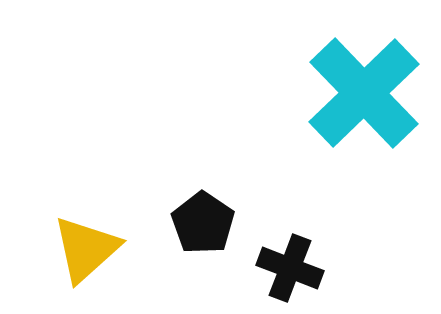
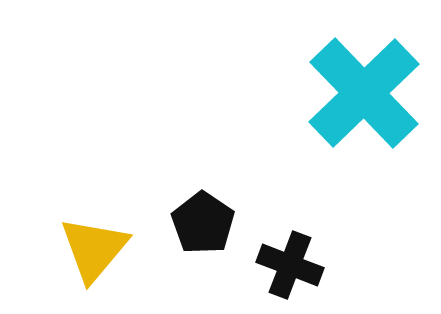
yellow triangle: moved 8 px right; rotated 8 degrees counterclockwise
black cross: moved 3 px up
